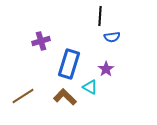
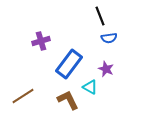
black line: rotated 24 degrees counterclockwise
blue semicircle: moved 3 px left, 1 px down
blue rectangle: rotated 20 degrees clockwise
purple star: rotated 14 degrees counterclockwise
brown L-shape: moved 3 px right, 3 px down; rotated 20 degrees clockwise
